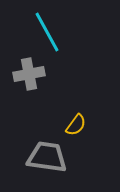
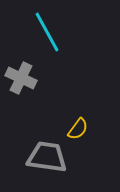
gray cross: moved 8 px left, 4 px down; rotated 36 degrees clockwise
yellow semicircle: moved 2 px right, 4 px down
